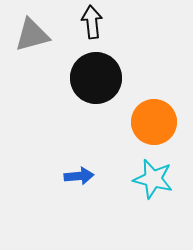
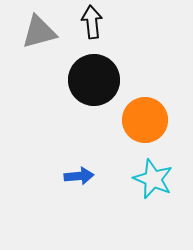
gray triangle: moved 7 px right, 3 px up
black circle: moved 2 px left, 2 px down
orange circle: moved 9 px left, 2 px up
cyan star: rotated 9 degrees clockwise
